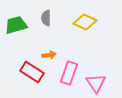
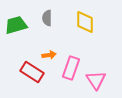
gray semicircle: moved 1 px right
yellow diamond: rotated 65 degrees clockwise
pink rectangle: moved 2 px right, 5 px up
pink triangle: moved 3 px up
